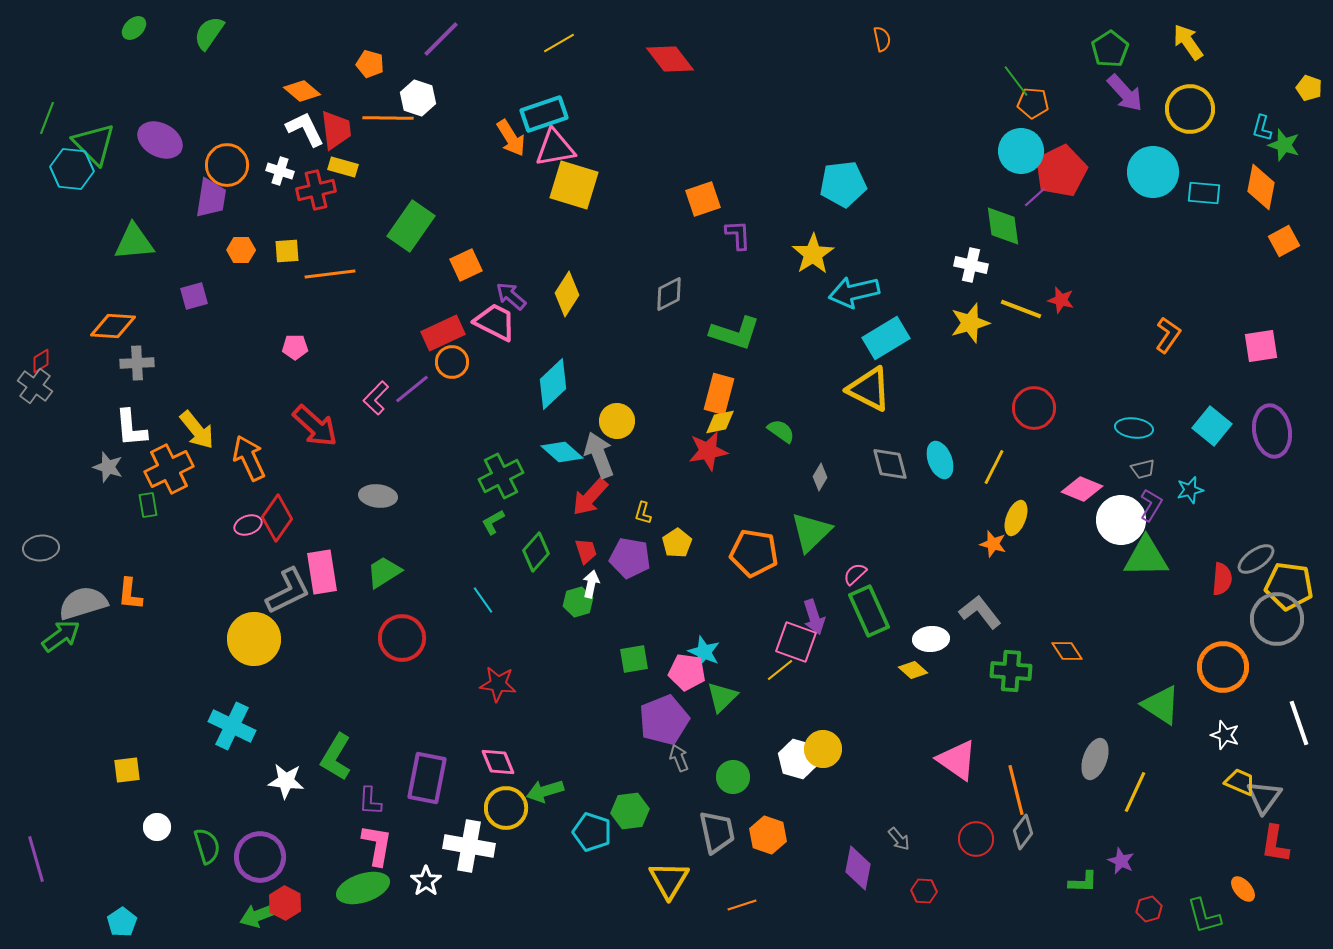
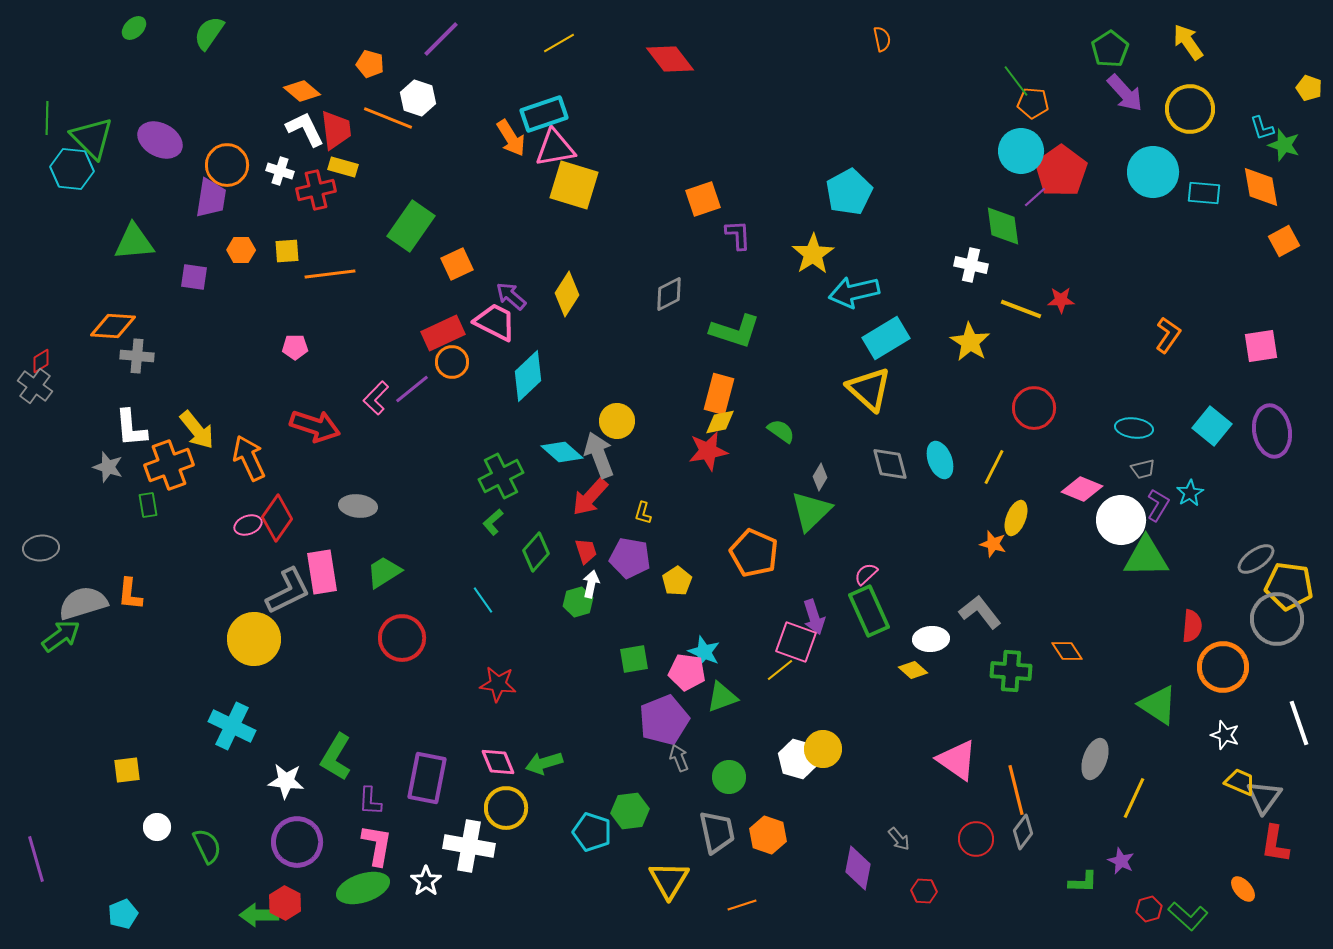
green line at (47, 118): rotated 20 degrees counterclockwise
orange line at (388, 118): rotated 21 degrees clockwise
cyan L-shape at (1262, 128): rotated 32 degrees counterclockwise
green triangle at (94, 144): moved 2 px left, 6 px up
red pentagon at (1061, 171): rotated 9 degrees counterclockwise
cyan pentagon at (843, 184): moved 6 px right, 8 px down; rotated 21 degrees counterclockwise
orange diamond at (1261, 187): rotated 21 degrees counterclockwise
orange square at (466, 265): moved 9 px left, 1 px up
purple square at (194, 296): moved 19 px up; rotated 24 degrees clockwise
red star at (1061, 300): rotated 16 degrees counterclockwise
yellow star at (970, 323): moved 19 px down; rotated 24 degrees counterclockwise
green L-shape at (735, 333): moved 2 px up
gray cross at (137, 363): moved 7 px up; rotated 8 degrees clockwise
cyan diamond at (553, 384): moved 25 px left, 8 px up
yellow triangle at (869, 389): rotated 15 degrees clockwise
red arrow at (315, 426): rotated 24 degrees counterclockwise
orange cross at (169, 469): moved 4 px up; rotated 6 degrees clockwise
cyan star at (1190, 490): moved 3 px down; rotated 16 degrees counterclockwise
gray ellipse at (378, 496): moved 20 px left, 10 px down
purple L-shape at (1151, 505): moved 7 px right
green L-shape at (493, 522): rotated 12 degrees counterclockwise
green triangle at (811, 532): moved 21 px up
yellow pentagon at (677, 543): moved 38 px down
orange pentagon at (754, 553): rotated 15 degrees clockwise
pink semicircle at (855, 574): moved 11 px right
red semicircle at (1222, 579): moved 30 px left, 47 px down
green triangle at (722, 697): rotated 24 degrees clockwise
green triangle at (1161, 705): moved 3 px left
green circle at (733, 777): moved 4 px left
green arrow at (545, 791): moved 1 px left, 28 px up
yellow line at (1135, 792): moved 1 px left, 6 px down
green semicircle at (207, 846): rotated 9 degrees counterclockwise
purple circle at (260, 857): moved 37 px right, 15 px up
green arrow at (259, 915): rotated 21 degrees clockwise
green L-shape at (1204, 916): moved 16 px left; rotated 33 degrees counterclockwise
cyan pentagon at (122, 922): moved 1 px right, 8 px up; rotated 12 degrees clockwise
